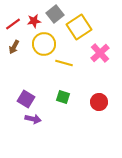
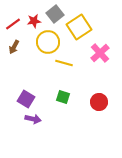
yellow circle: moved 4 px right, 2 px up
